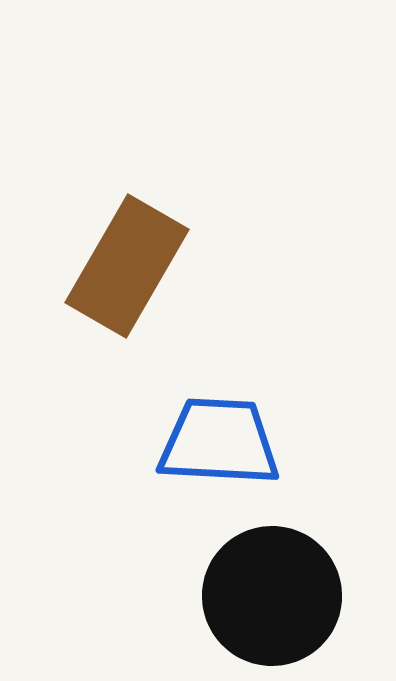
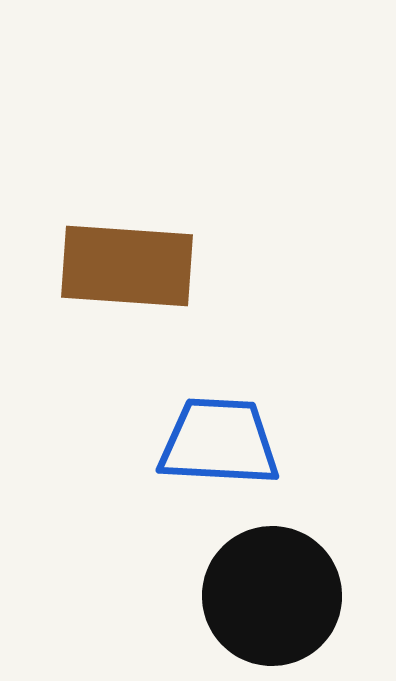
brown rectangle: rotated 64 degrees clockwise
